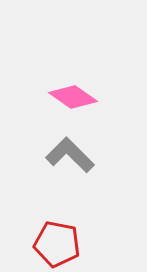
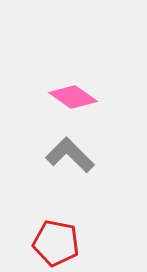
red pentagon: moved 1 px left, 1 px up
